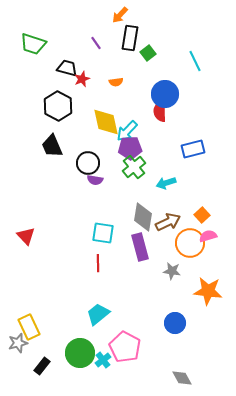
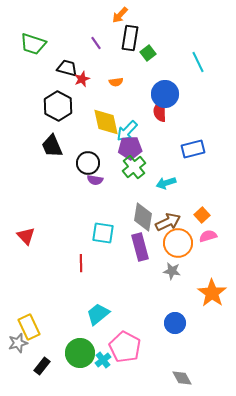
cyan line at (195, 61): moved 3 px right, 1 px down
orange circle at (190, 243): moved 12 px left
red line at (98, 263): moved 17 px left
orange star at (208, 291): moved 4 px right, 2 px down; rotated 28 degrees clockwise
